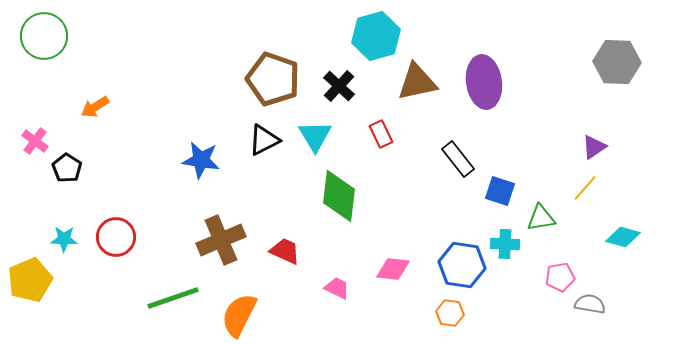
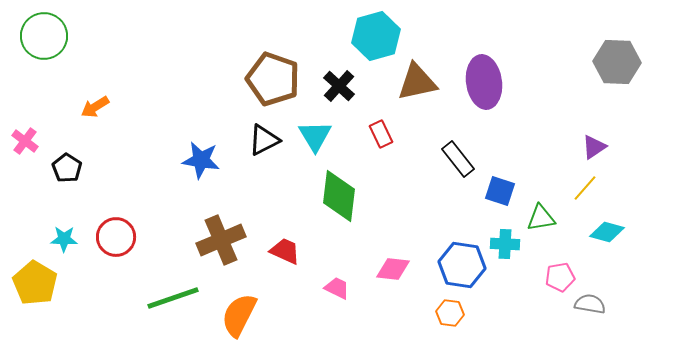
pink cross: moved 10 px left
cyan diamond: moved 16 px left, 5 px up
yellow pentagon: moved 5 px right, 3 px down; rotated 18 degrees counterclockwise
